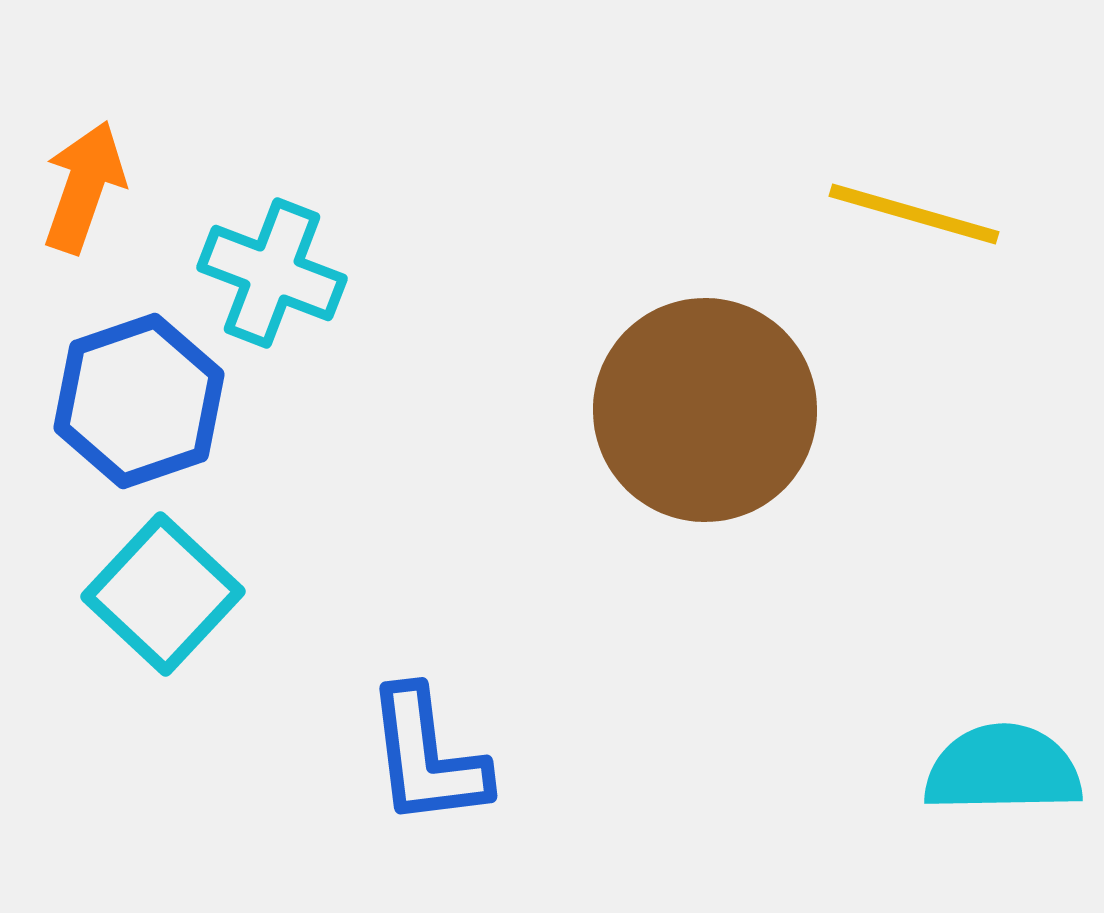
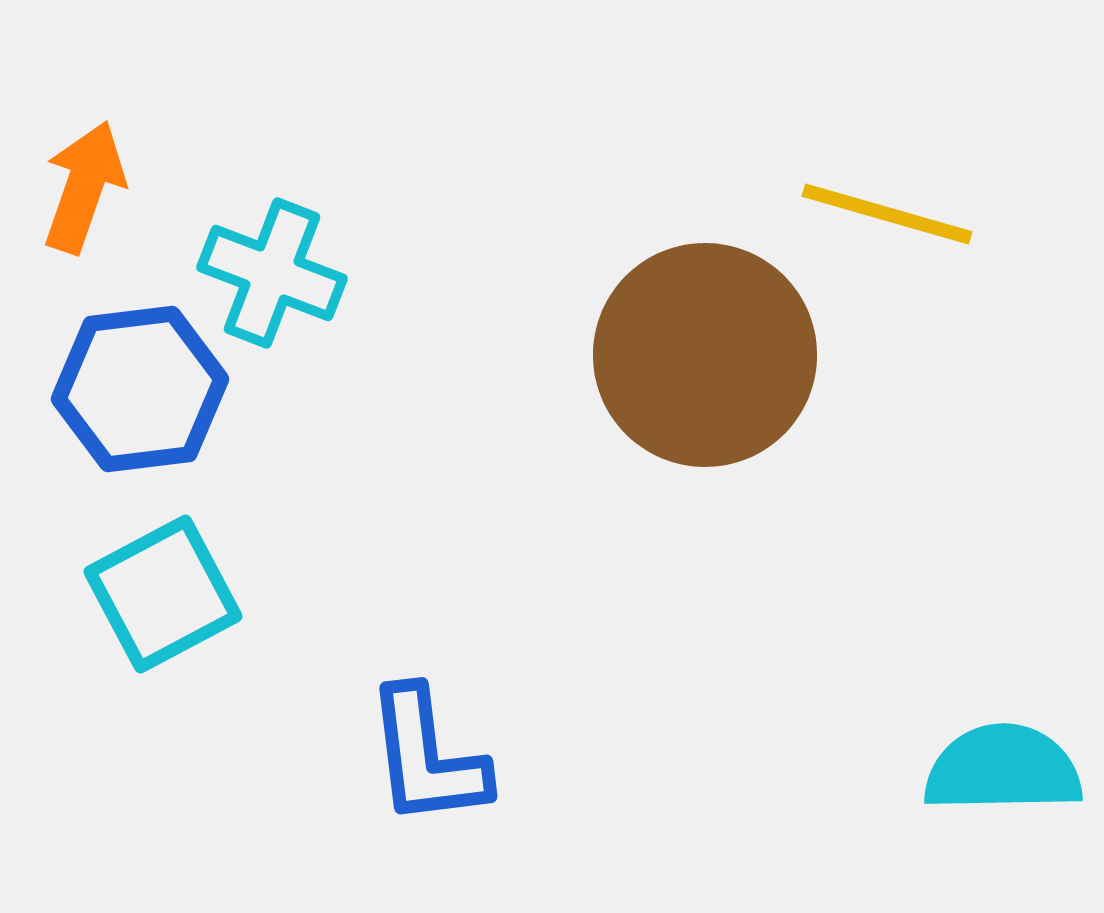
yellow line: moved 27 px left
blue hexagon: moved 1 px right, 12 px up; rotated 12 degrees clockwise
brown circle: moved 55 px up
cyan square: rotated 19 degrees clockwise
